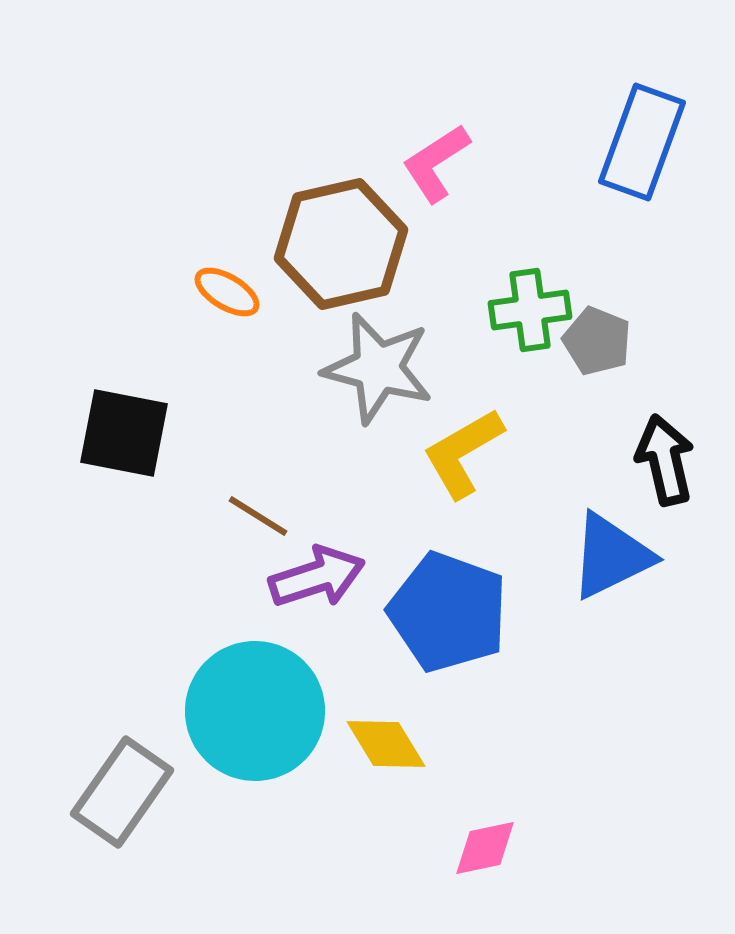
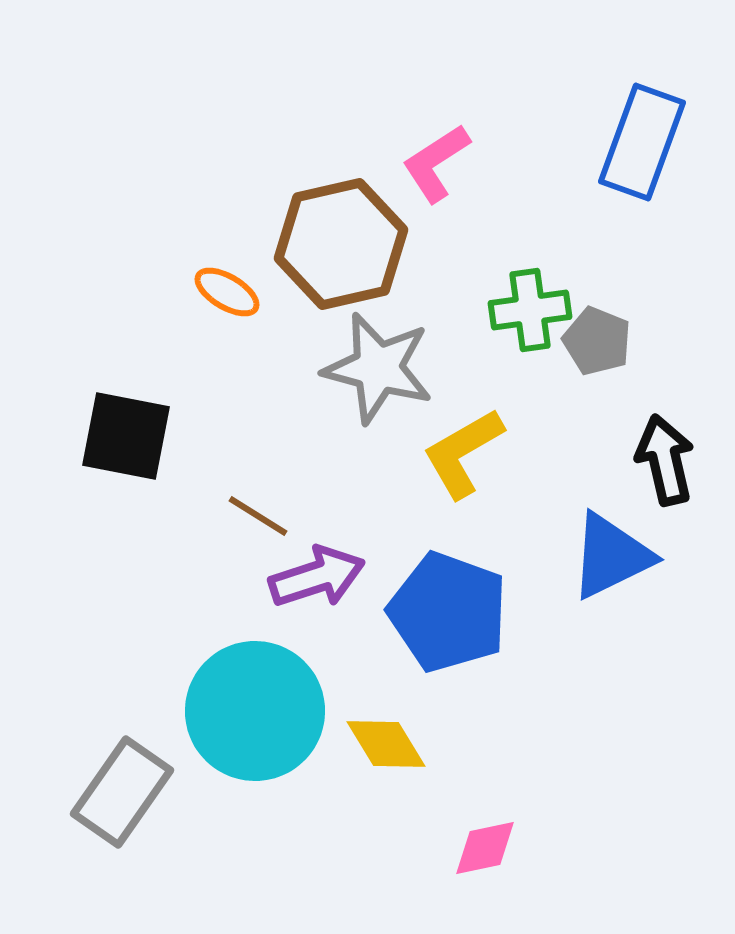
black square: moved 2 px right, 3 px down
